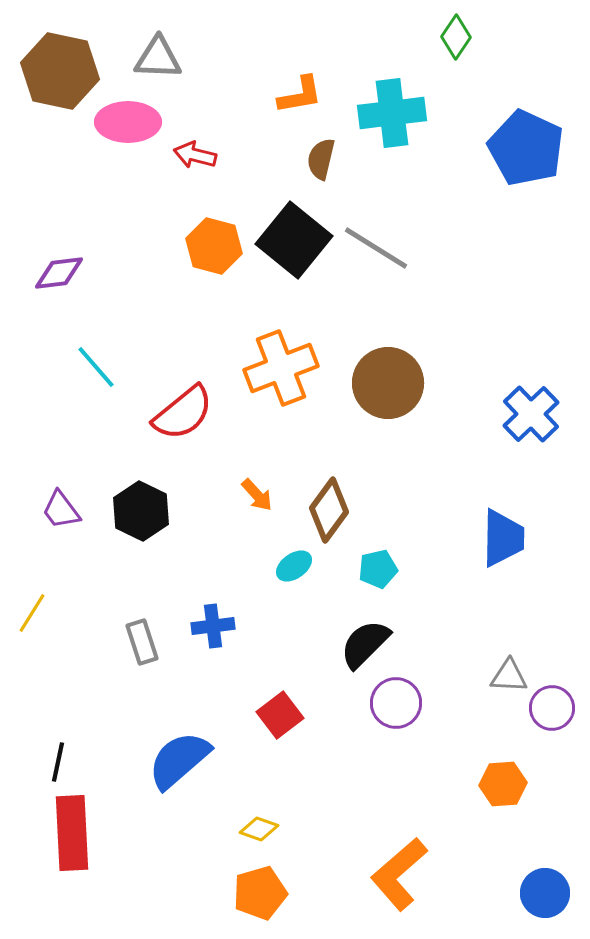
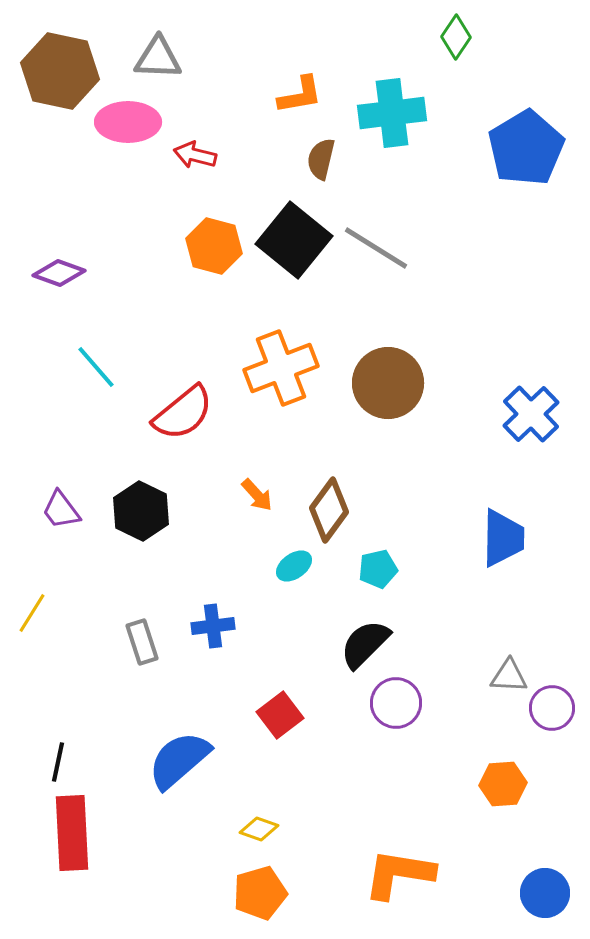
blue pentagon at (526, 148): rotated 16 degrees clockwise
purple diamond at (59, 273): rotated 27 degrees clockwise
orange L-shape at (399, 874): rotated 50 degrees clockwise
